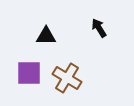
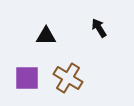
purple square: moved 2 px left, 5 px down
brown cross: moved 1 px right
